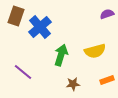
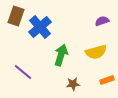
purple semicircle: moved 5 px left, 7 px down
yellow semicircle: moved 1 px right, 1 px down
